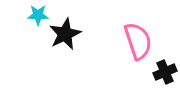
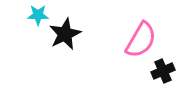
pink semicircle: moved 3 px right, 1 px up; rotated 48 degrees clockwise
black cross: moved 2 px left, 1 px up
